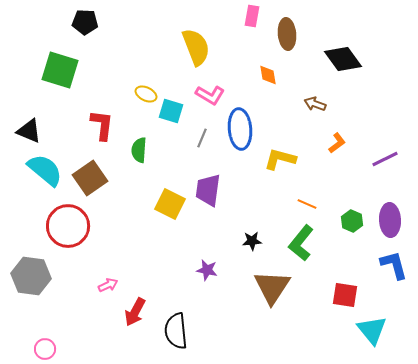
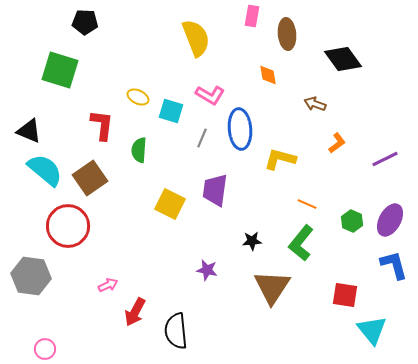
yellow semicircle: moved 9 px up
yellow ellipse: moved 8 px left, 3 px down
purple trapezoid: moved 7 px right
purple ellipse: rotated 32 degrees clockwise
